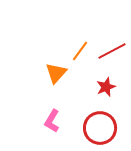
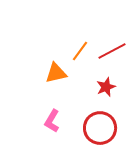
orange triangle: rotated 35 degrees clockwise
